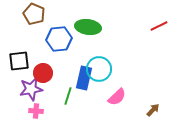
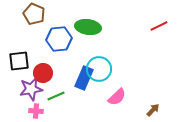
blue rectangle: rotated 10 degrees clockwise
green line: moved 12 px left; rotated 48 degrees clockwise
